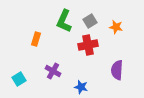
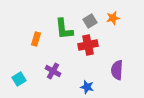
green L-shape: moved 8 px down; rotated 30 degrees counterclockwise
orange star: moved 3 px left, 9 px up; rotated 24 degrees counterclockwise
blue star: moved 6 px right
